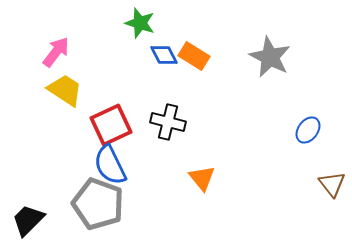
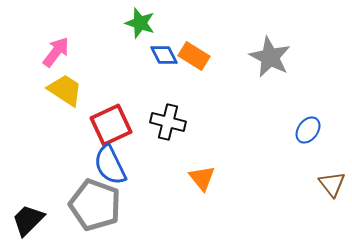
gray pentagon: moved 3 px left, 1 px down
